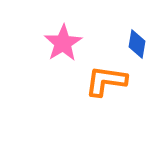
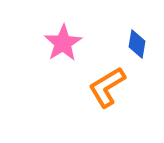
orange L-shape: moved 1 px right, 6 px down; rotated 39 degrees counterclockwise
